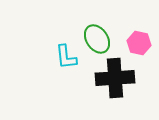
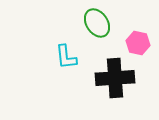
green ellipse: moved 16 px up
pink hexagon: moved 1 px left
